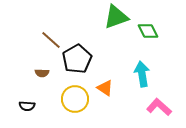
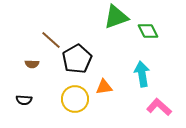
brown semicircle: moved 10 px left, 9 px up
orange triangle: moved 1 px left, 1 px up; rotated 42 degrees counterclockwise
black semicircle: moved 3 px left, 6 px up
